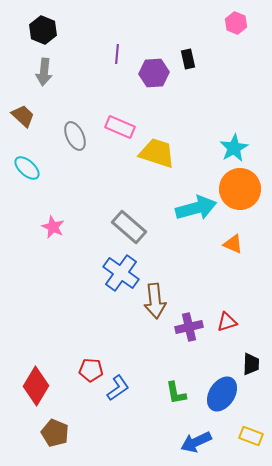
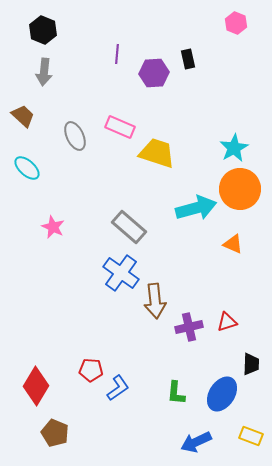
green L-shape: rotated 15 degrees clockwise
